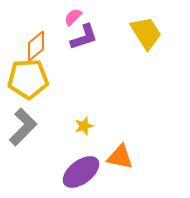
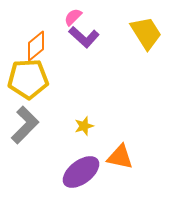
purple L-shape: rotated 60 degrees clockwise
gray L-shape: moved 2 px right, 2 px up
